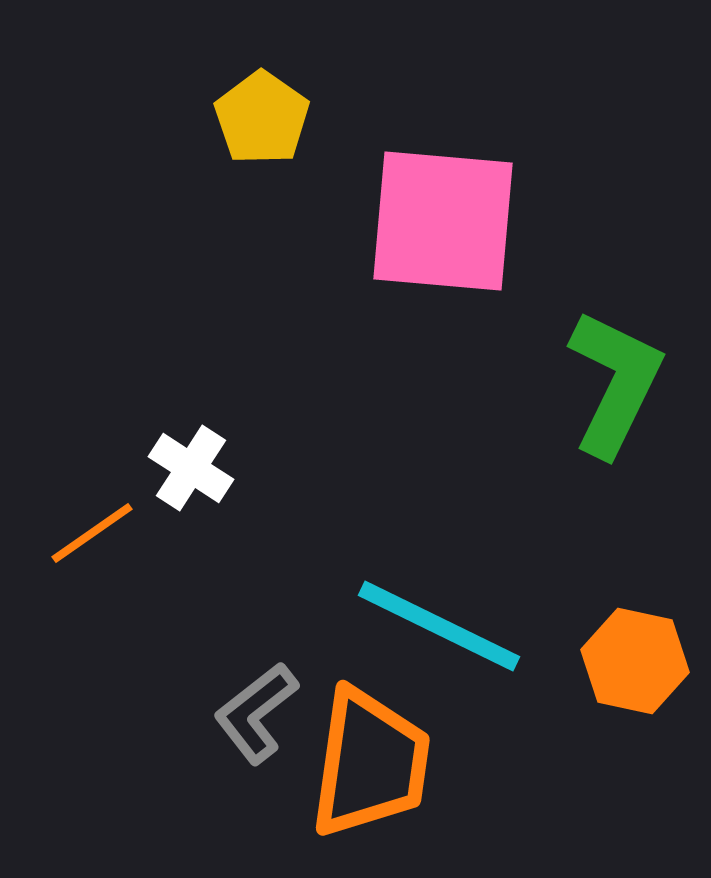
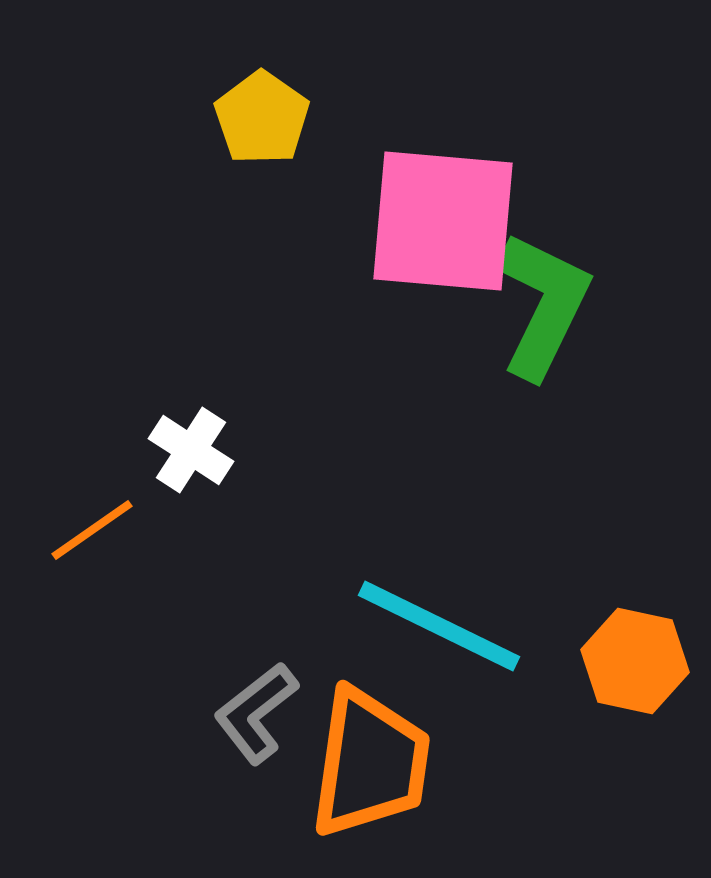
green L-shape: moved 72 px left, 78 px up
white cross: moved 18 px up
orange line: moved 3 px up
